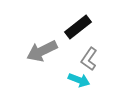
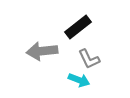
gray arrow: rotated 20 degrees clockwise
gray L-shape: rotated 60 degrees counterclockwise
